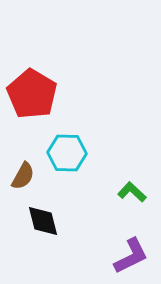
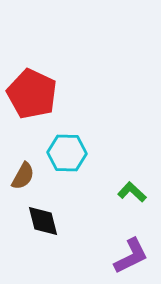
red pentagon: rotated 6 degrees counterclockwise
